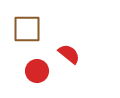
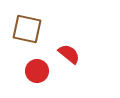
brown square: rotated 12 degrees clockwise
